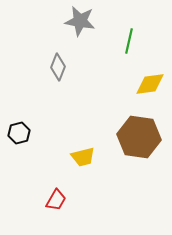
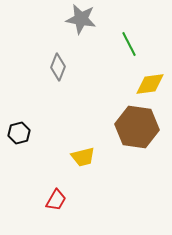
gray star: moved 1 px right, 2 px up
green line: moved 3 px down; rotated 40 degrees counterclockwise
brown hexagon: moved 2 px left, 10 px up
